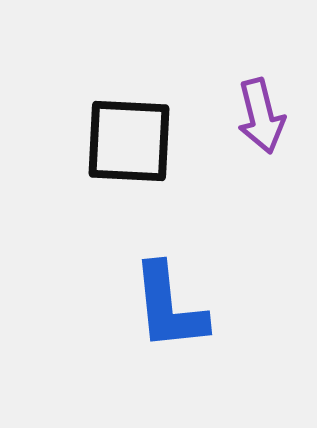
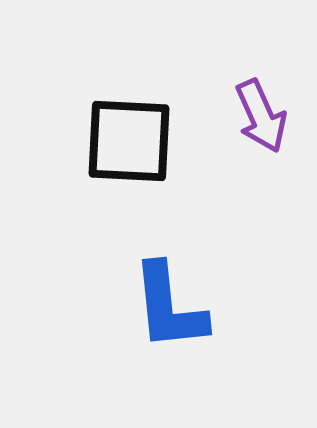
purple arrow: rotated 10 degrees counterclockwise
